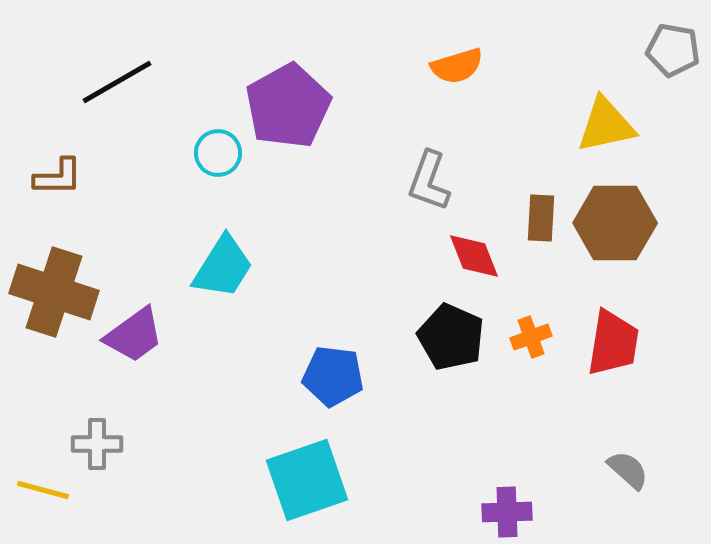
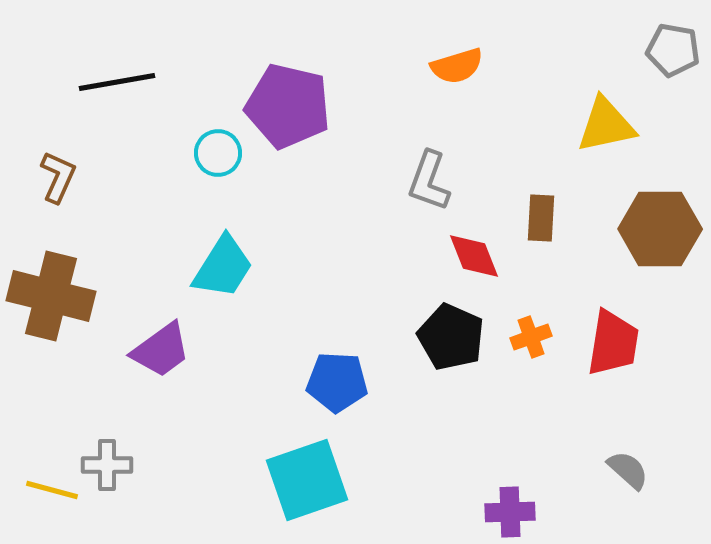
black line: rotated 20 degrees clockwise
purple pentagon: rotated 30 degrees counterclockwise
brown L-shape: rotated 66 degrees counterclockwise
brown hexagon: moved 45 px right, 6 px down
brown cross: moved 3 px left, 4 px down; rotated 4 degrees counterclockwise
purple trapezoid: moved 27 px right, 15 px down
blue pentagon: moved 4 px right, 6 px down; rotated 4 degrees counterclockwise
gray cross: moved 10 px right, 21 px down
yellow line: moved 9 px right
purple cross: moved 3 px right
